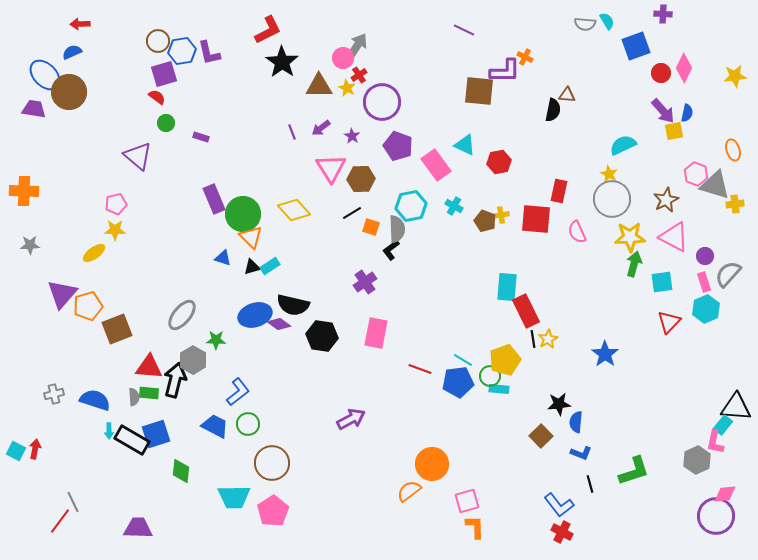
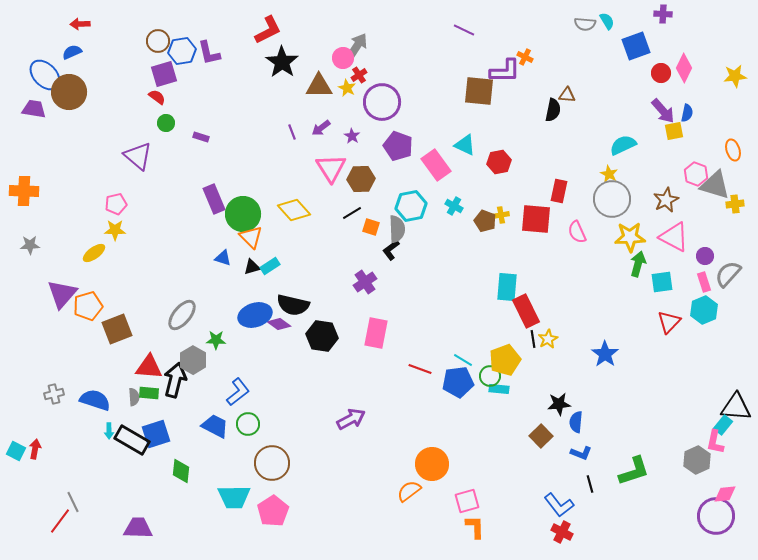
green arrow at (634, 264): moved 4 px right
cyan hexagon at (706, 309): moved 2 px left, 1 px down
